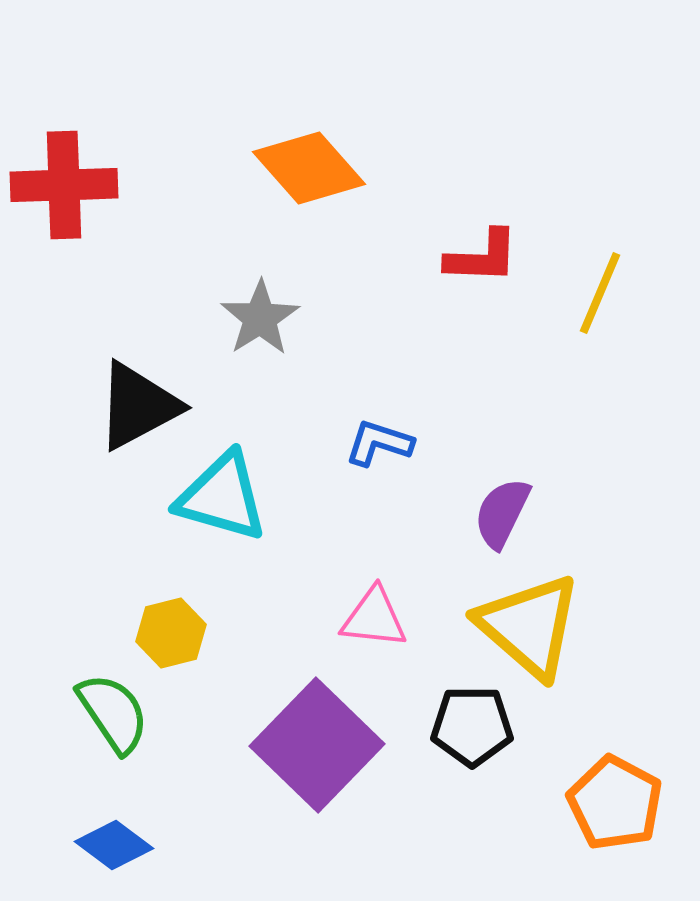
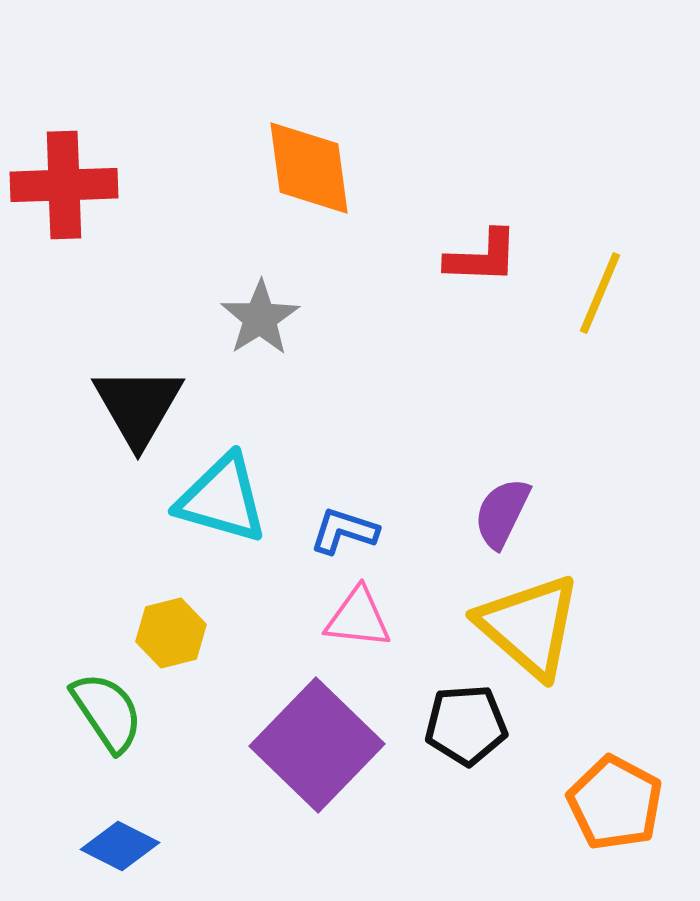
orange diamond: rotated 34 degrees clockwise
black triangle: rotated 32 degrees counterclockwise
blue L-shape: moved 35 px left, 88 px down
cyan triangle: moved 2 px down
pink triangle: moved 16 px left
green semicircle: moved 6 px left, 1 px up
black pentagon: moved 6 px left, 1 px up; rotated 4 degrees counterclockwise
blue diamond: moved 6 px right, 1 px down; rotated 10 degrees counterclockwise
